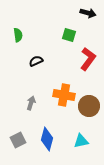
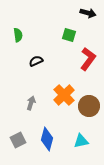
orange cross: rotated 35 degrees clockwise
